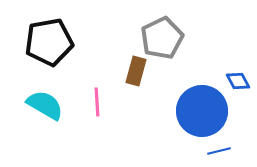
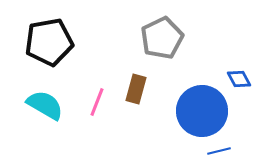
brown rectangle: moved 18 px down
blue diamond: moved 1 px right, 2 px up
pink line: rotated 24 degrees clockwise
